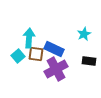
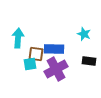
cyan star: rotated 24 degrees counterclockwise
cyan arrow: moved 11 px left
blue rectangle: rotated 24 degrees counterclockwise
cyan square: moved 12 px right, 8 px down; rotated 32 degrees clockwise
